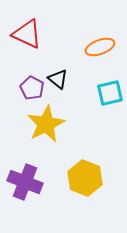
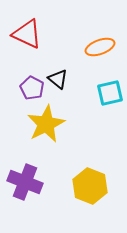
yellow hexagon: moved 5 px right, 8 px down
